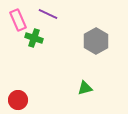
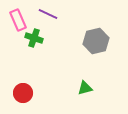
gray hexagon: rotated 15 degrees clockwise
red circle: moved 5 px right, 7 px up
